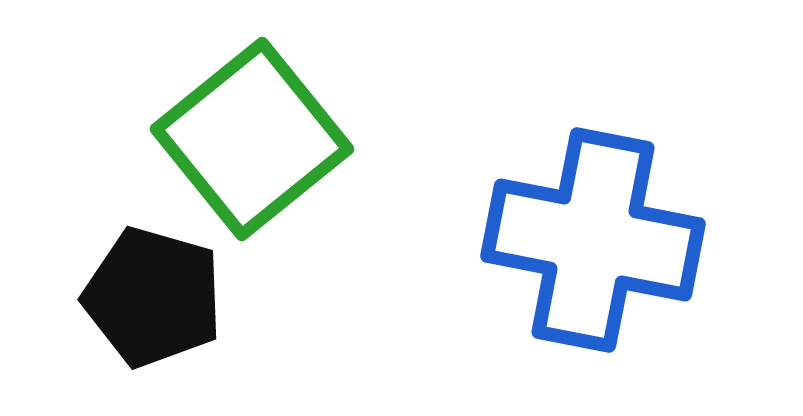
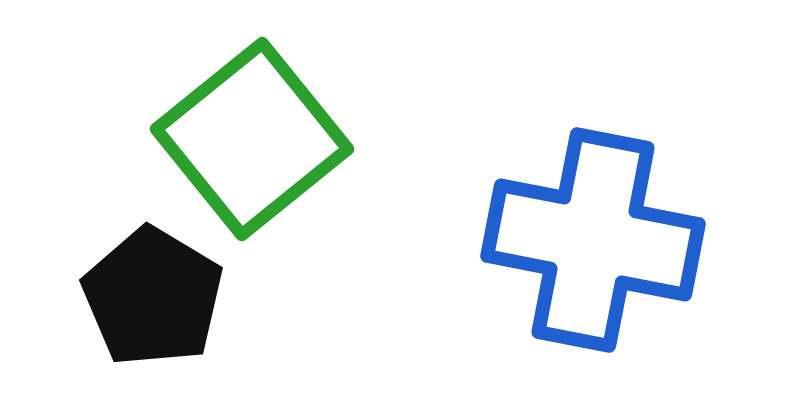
black pentagon: rotated 15 degrees clockwise
